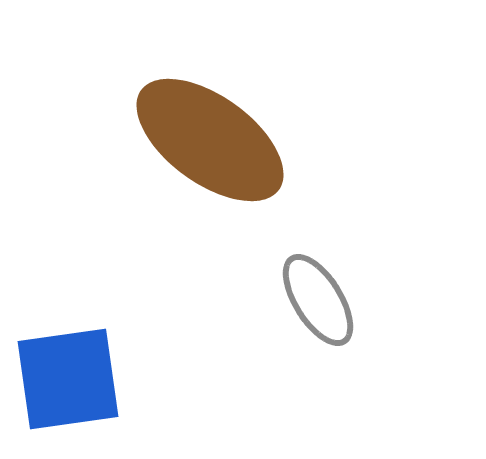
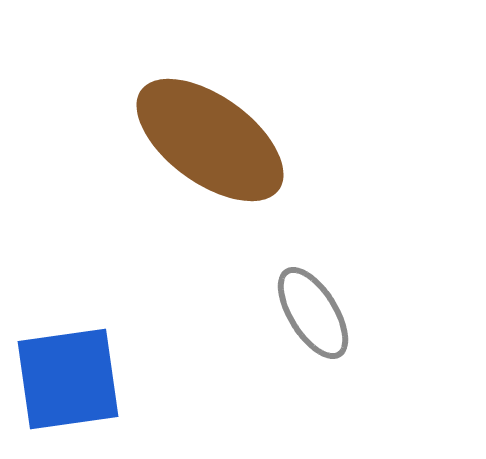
gray ellipse: moved 5 px left, 13 px down
